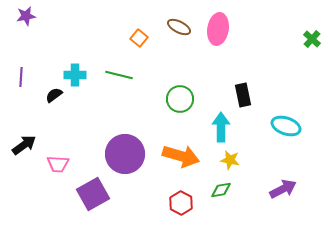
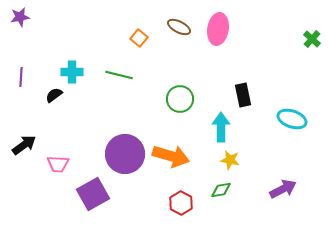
purple star: moved 6 px left, 1 px down
cyan cross: moved 3 px left, 3 px up
cyan ellipse: moved 6 px right, 7 px up
orange arrow: moved 10 px left
